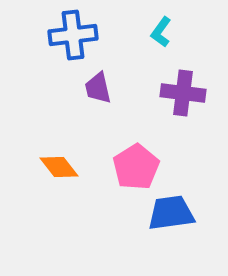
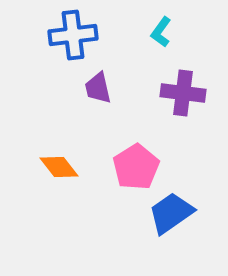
blue trapezoid: rotated 27 degrees counterclockwise
